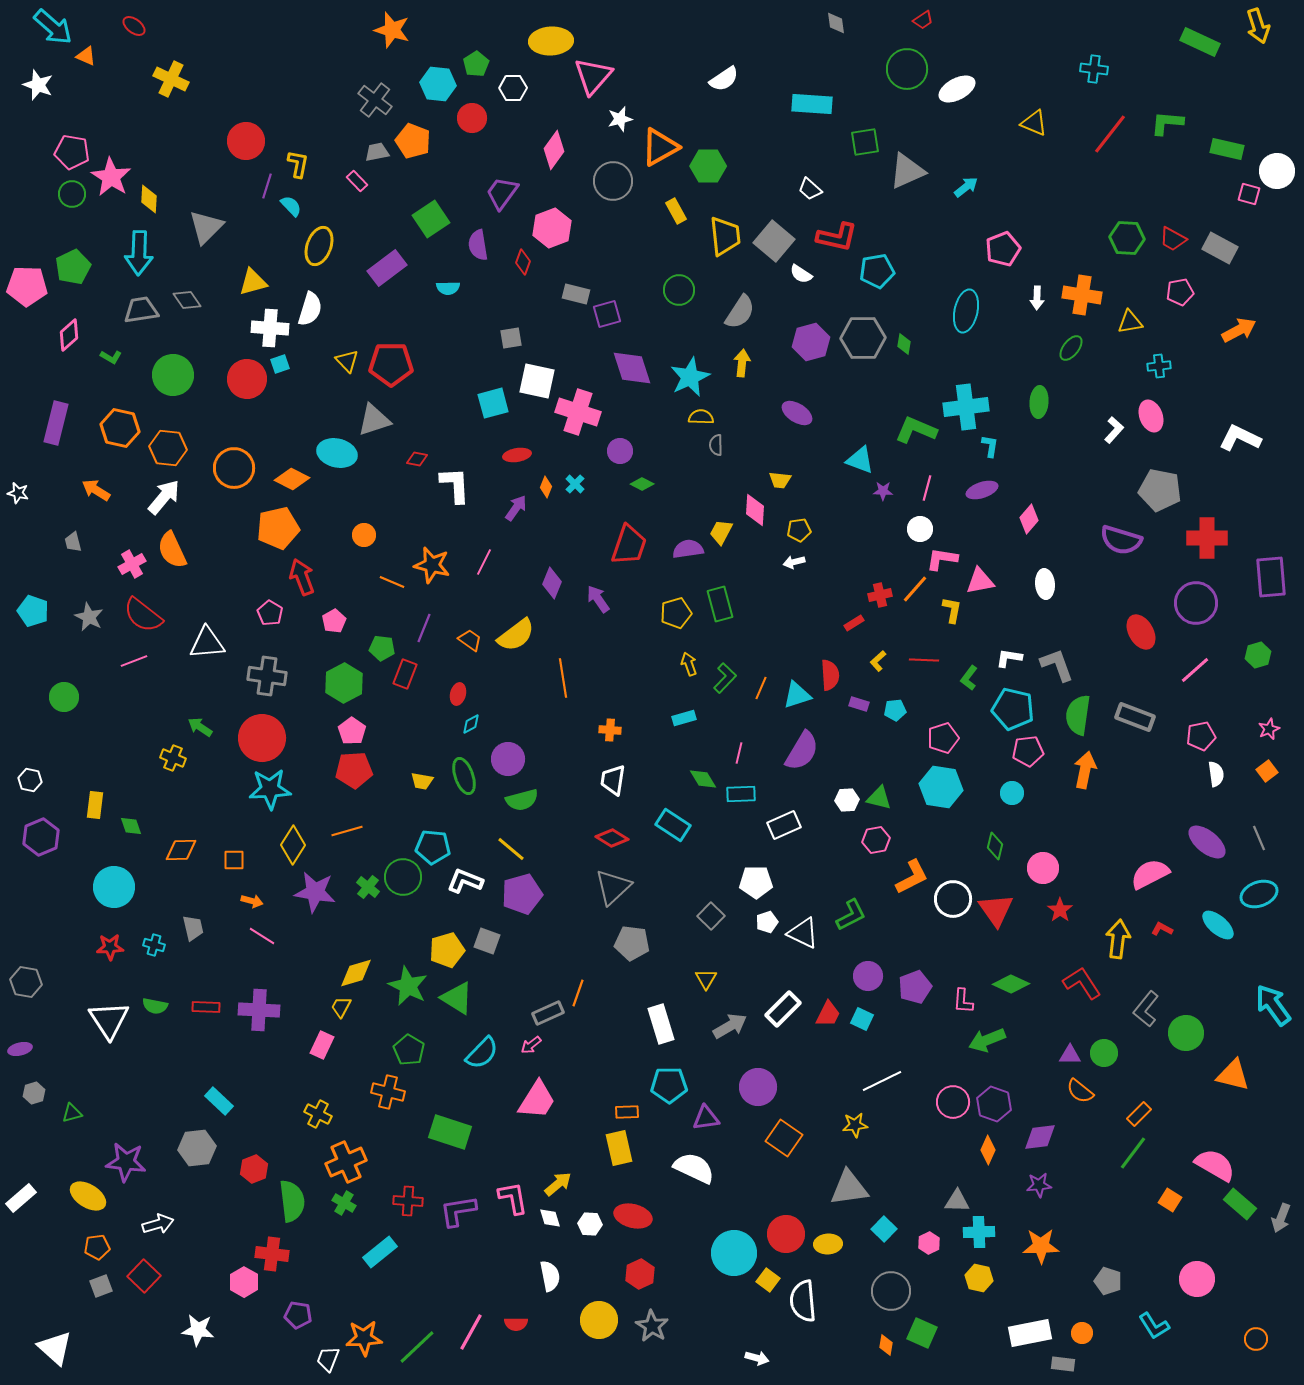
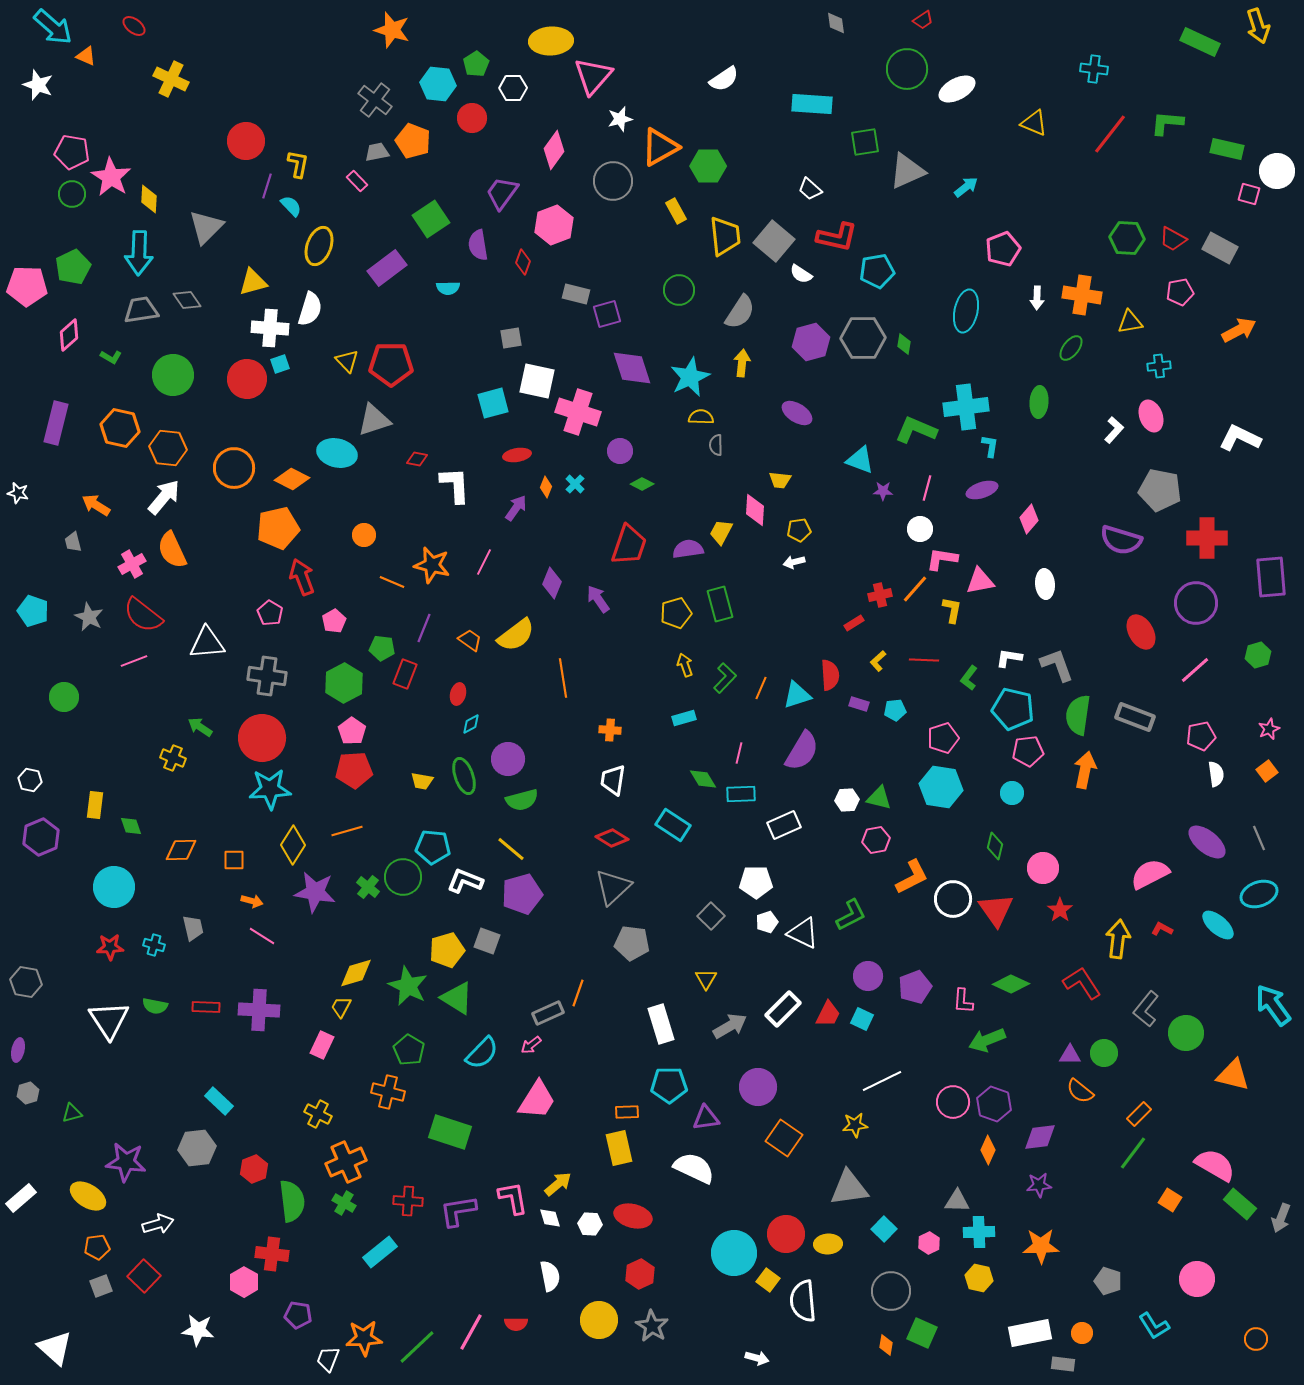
pink hexagon at (552, 228): moved 2 px right, 3 px up
orange arrow at (96, 490): moved 15 px down
yellow arrow at (689, 664): moved 4 px left, 1 px down
purple ellipse at (20, 1049): moved 2 px left, 1 px down; rotated 65 degrees counterclockwise
gray hexagon at (34, 1093): moved 6 px left
